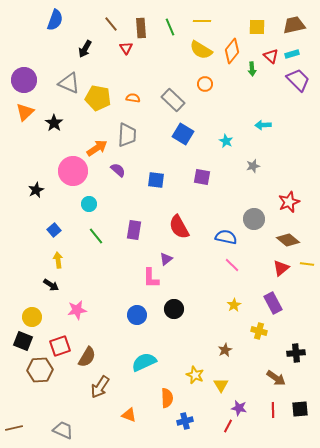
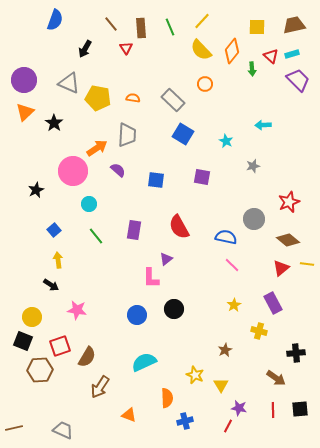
yellow line at (202, 21): rotated 48 degrees counterclockwise
yellow semicircle at (201, 50): rotated 15 degrees clockwise
pink star at (77, 310): rotated 18 degrees clockwise
